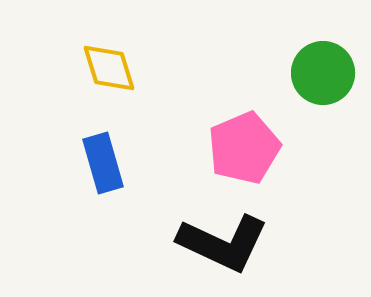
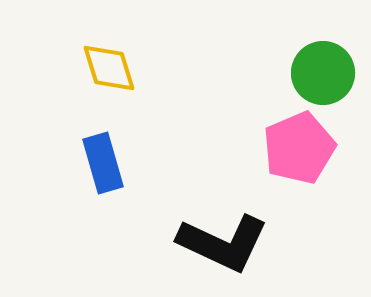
pink pentagon: moved 55 px right
